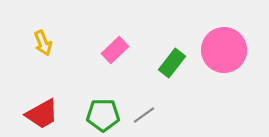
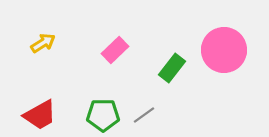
yellow arrow: rotated 100 degrees counterclockwise
green rectangle: moved 5 px down
red trapezoid: moved 2 px left, 1 px down
